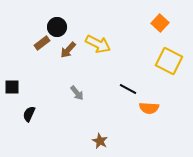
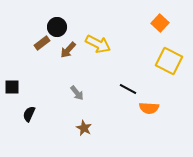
brown star: moved 16 px left, 13 px up
